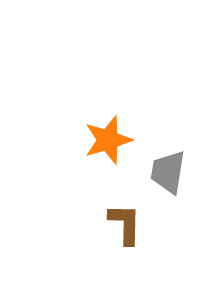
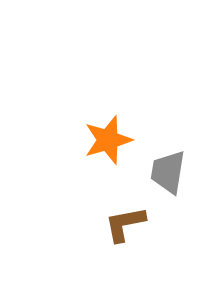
brown L-shape: rotated 102 degrees counterclockwise
